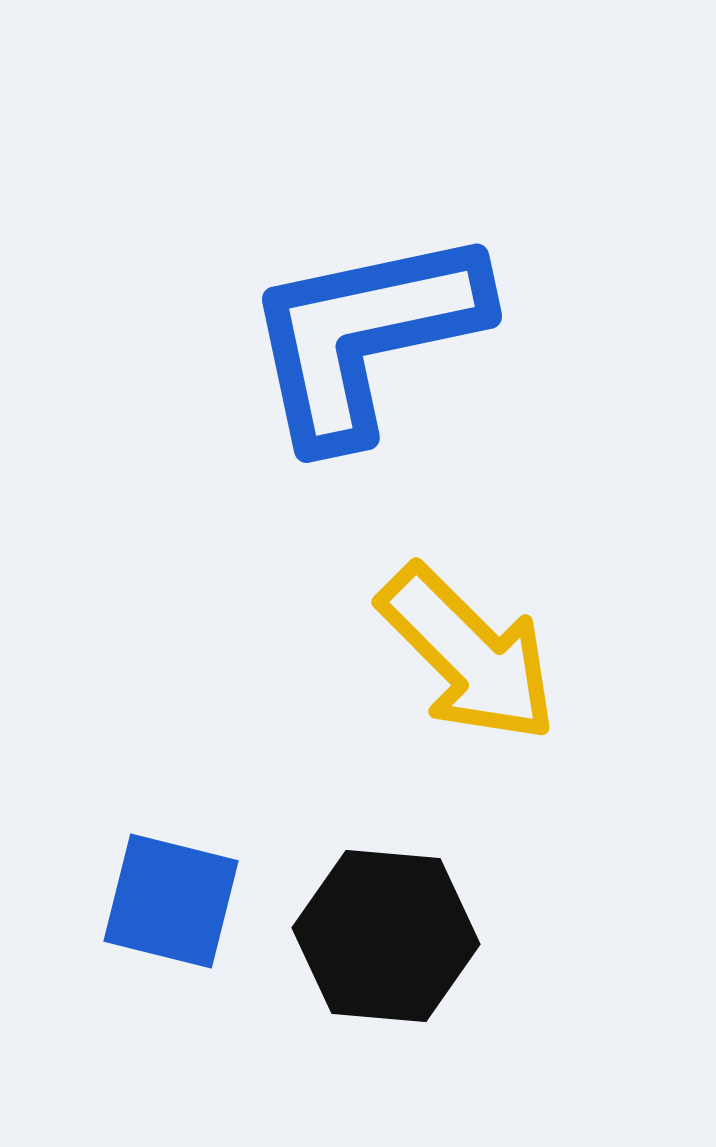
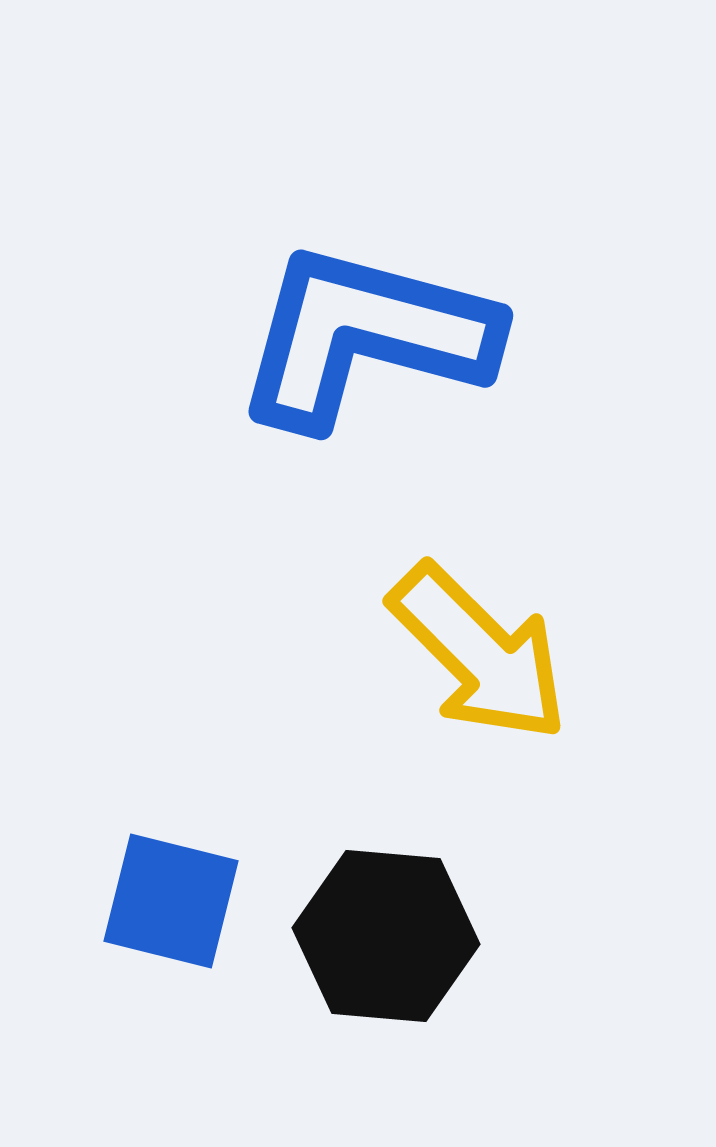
blue L-shape: rotated 27 degrees clockwise
yellow arrow: moved 11 px right, 1 px up
